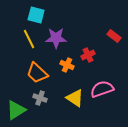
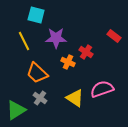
yellow line: moved 5 px left, 2 px down
red cross: moved 2 px left, 3 px up; rotated 32 degrees counterclockwise
orange cross: moved 1 px right, 3 px up
gray cross: rotated 16 degrees clockwise
